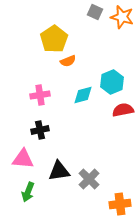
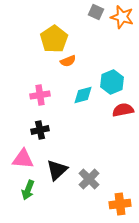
gray square: moved 1 px right
black triangle: moved 2 px left, 1 px up; rotated 35 degrees counterclockwise
green arrow: moved 2 px up
